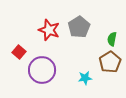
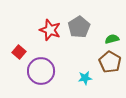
red star: moved 1 px right
green semicircle: rotated 64 degrees clockwise
brown pentagon: rotated 10 degrees counterclockwise
purple circle: moved 1 px left, 1 px down
